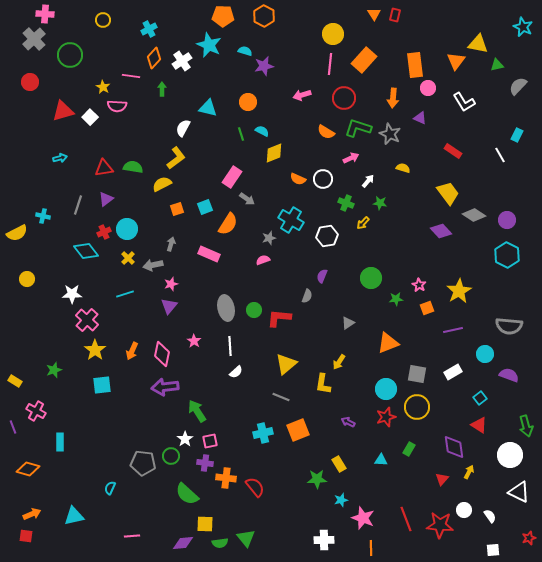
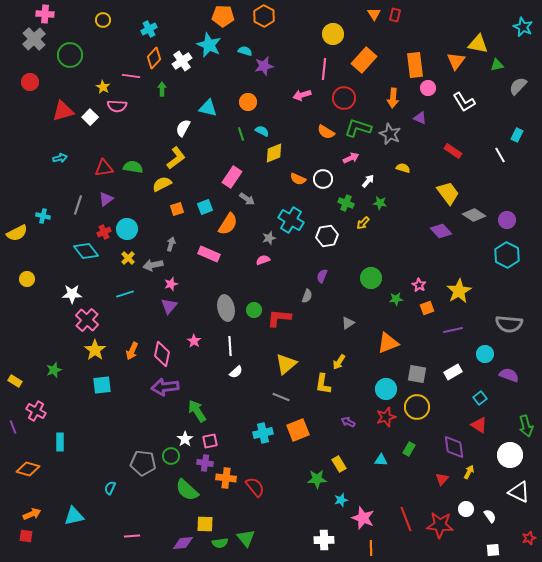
pink line at (330, 64): moved 6 px left, 5 px down
gray semicircle at (509, 326): moved 2 px up
green semicircle at (187, 494): moved 4 px up
white circle at (464, 510): moved 2 px right, 1 px up
